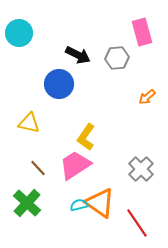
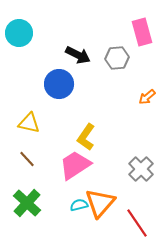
brown line: moved 11 px left, 9 px up
orange triangle: rotated 36 degrees clockwise
